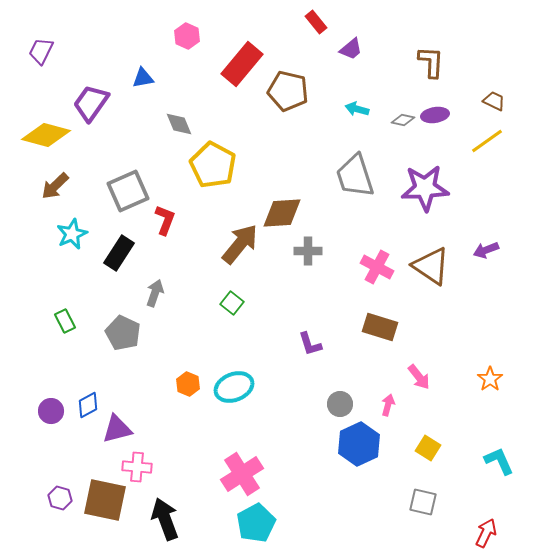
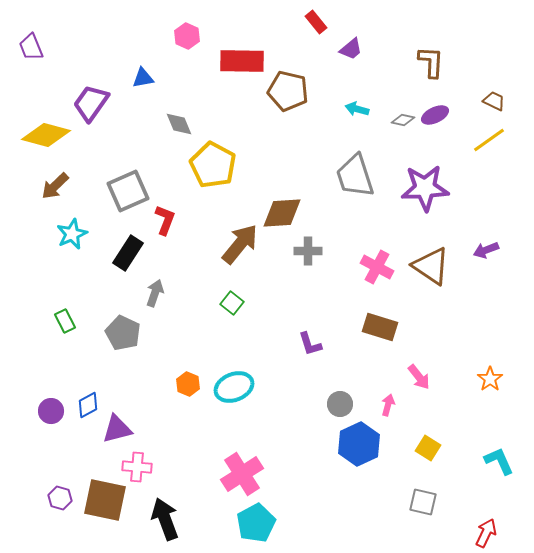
purple trapezoid at (41, 51): moved 10 px left, 4 px up; rotated 48 degrees counterclockwise
red rectangle at (242, 64): moved 3 px up; rotated 51 degrees clockwise
purple ellipse at (435, 115): rotated 16 degrees counterclockwise
yellow line at (487, 141): moved 2 px right, 1 px up
black rectangle at (119, 253): moved 9 px right
